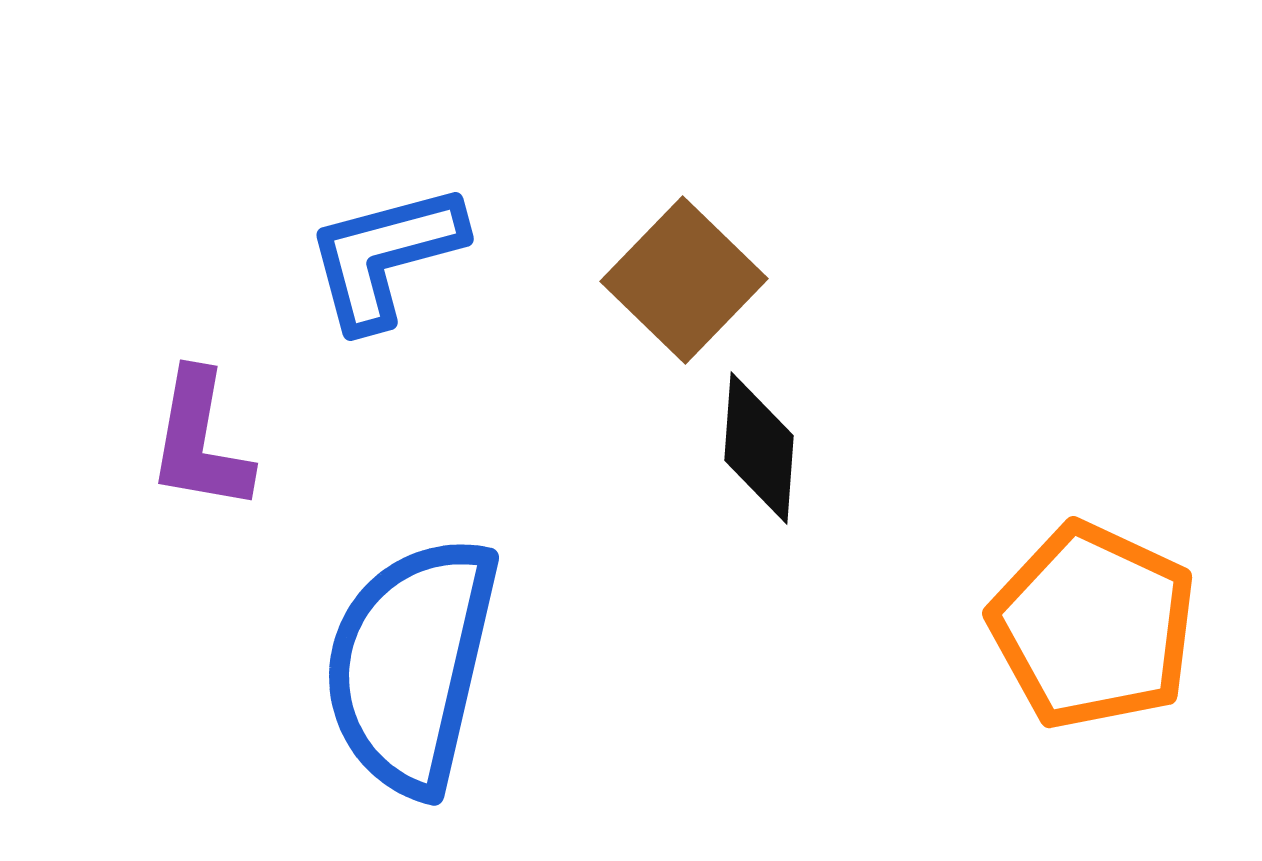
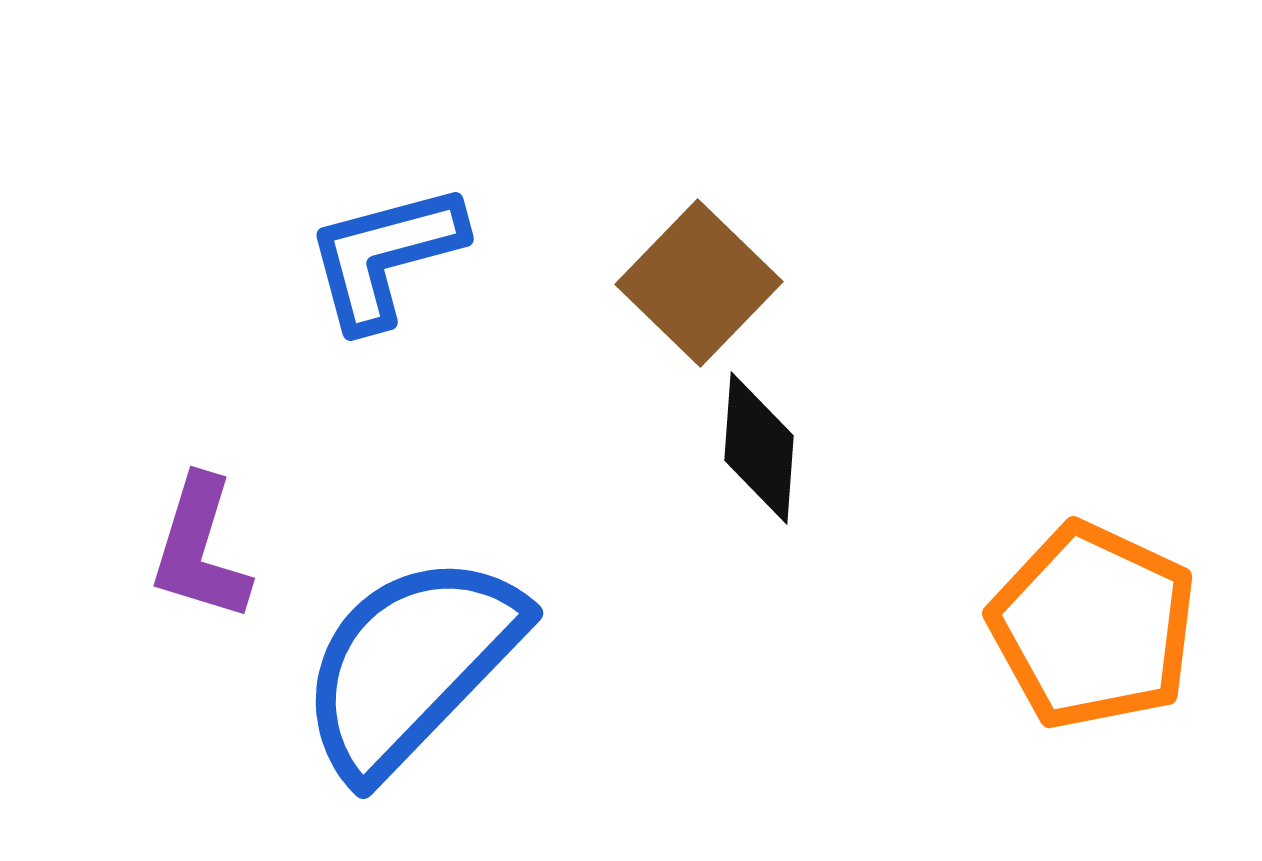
brown square: moved 15 px right, 3 px down
purple L-shape: moved 108 px down; rotated 7 degrees clockwise
blue semicircle: rotated 31 degrees clockwise
